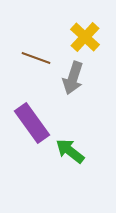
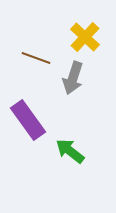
purple rectangle: moved 4 px left, 3 px up
